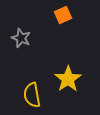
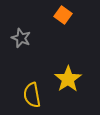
orange square: rotated 30 degrees counterclockwise
